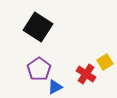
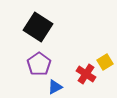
purple pentagon: moved 5 px up
